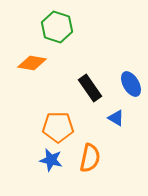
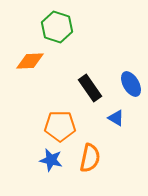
orange diamond: moved 2 px left, 2 px up; rotated 12 degrees counterclockwise
orange pentagon: moved 2 px right, 1 px up
